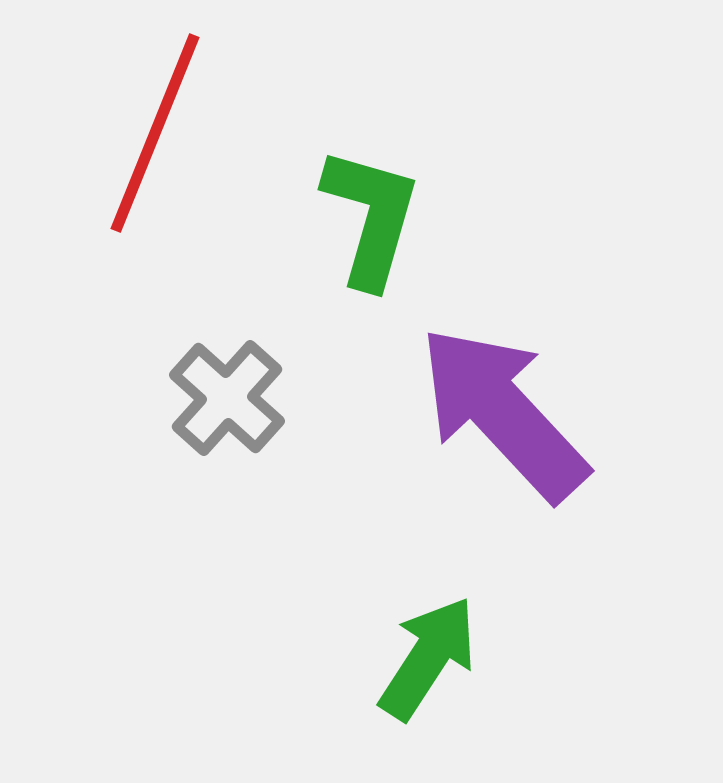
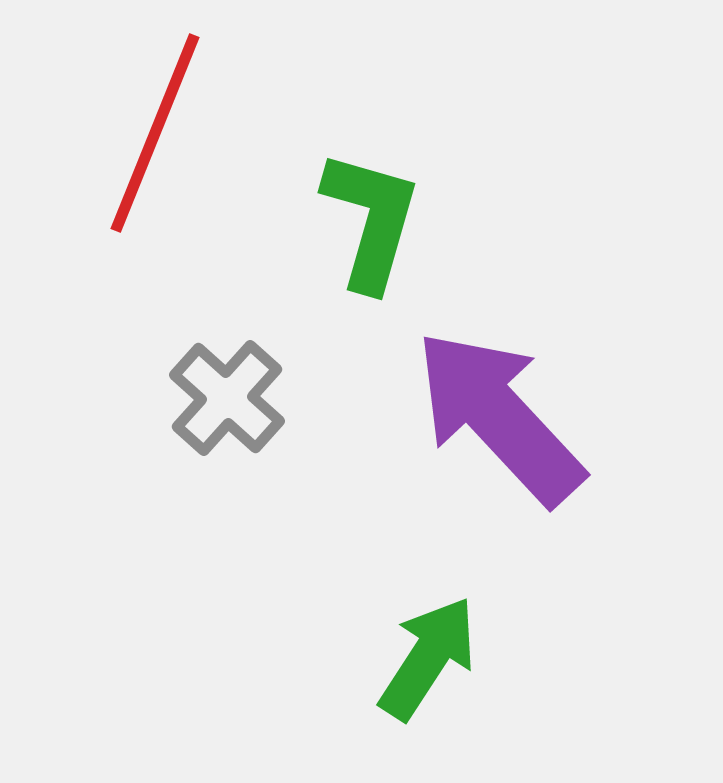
green L-shape: moved 3 px down
purple arrow: moved 4 px left, 4 px down
